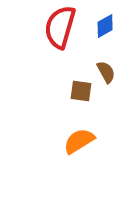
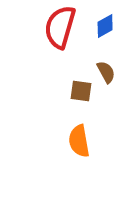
orange semicircle: rotated 68 degrees counterclockwise
